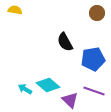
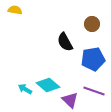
brown circle: moved 5 px left, 11 px down
